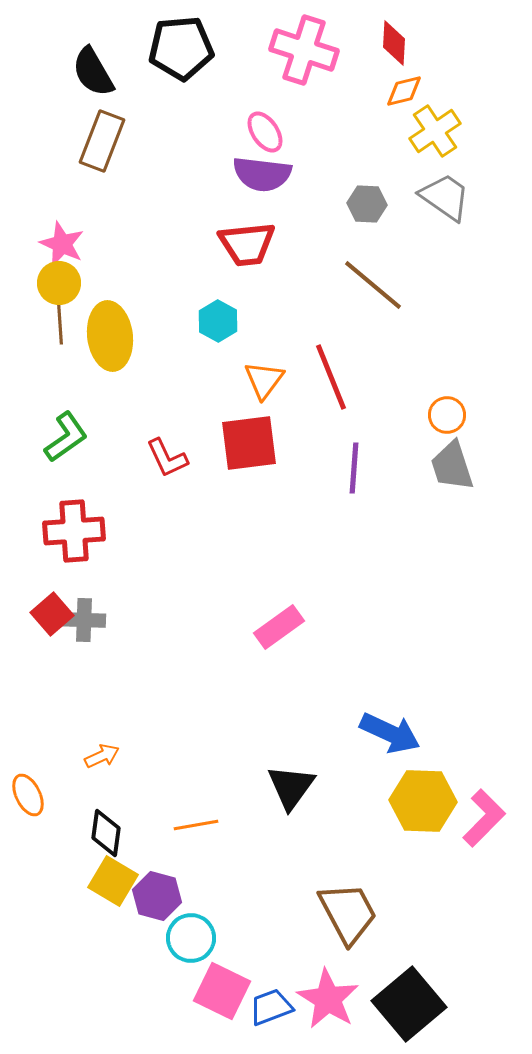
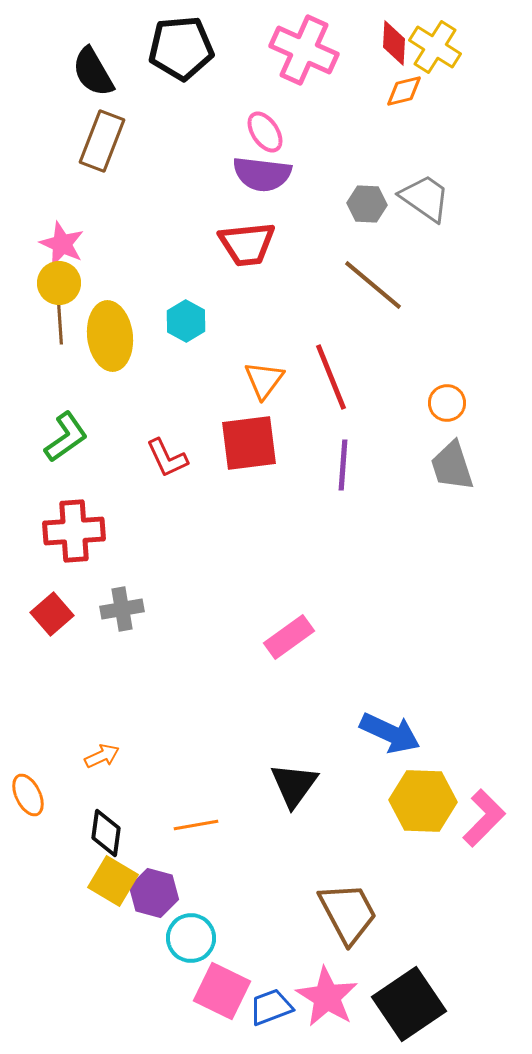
pink cross at (304, 50): rotated 6 degrees clockwise
yellow cross at (435, 131): moved 84 px up; rotated 24 degrees counterclockwise
gray trapezoid at (445, 197): moved 20 px left, 1 px down
cyan hexagon at (218, 321): moved 32 px left
orange circle at (447, 415): moved 12 px up
purple line at (354, 468): moved 11 px left, 3 px up
gray cross at (84, 620): moved 38 px right, 11 px up; rotated 12 degrees counterclockwise
pink rectangle at (279, 627): moved 10 px right, 10 px down
black triangle at (291, 787): moved 3 px right, 2 px up
purple hexagon at (157, 896): moved 3 px left, 3 px up
pink star at (328, 999): moved 1 px left, 2 px up
black square at (409, 1004): rotated 6 degrees clockwise
